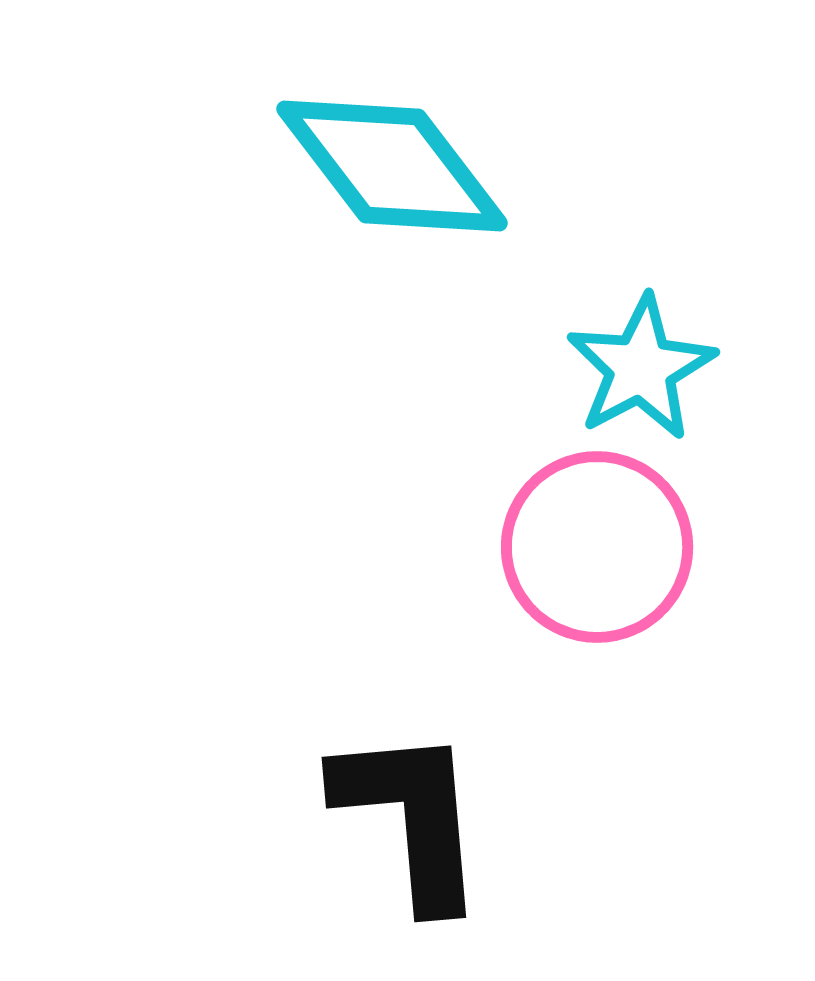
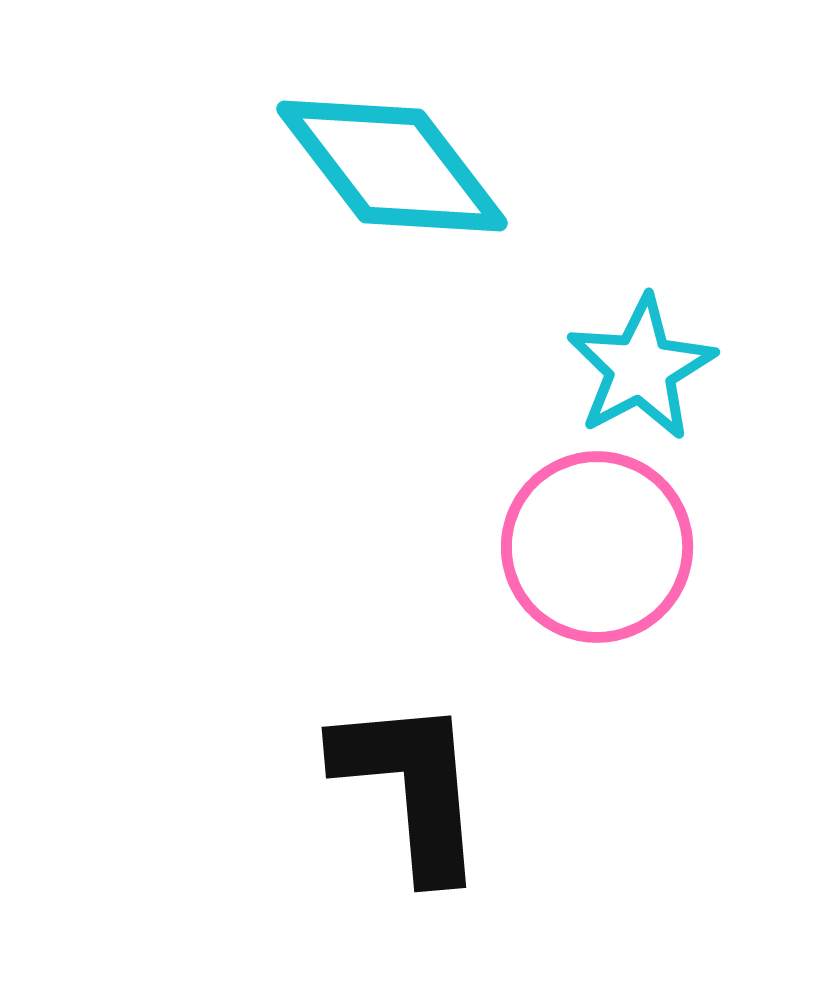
black L-shape: moved 30 px up
